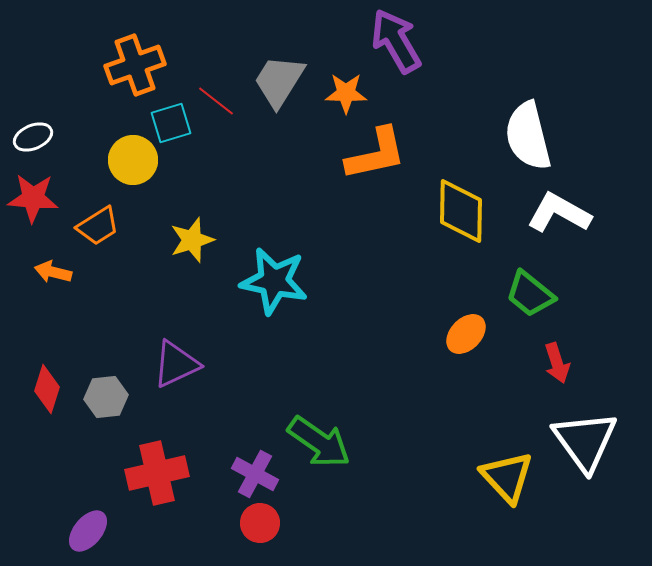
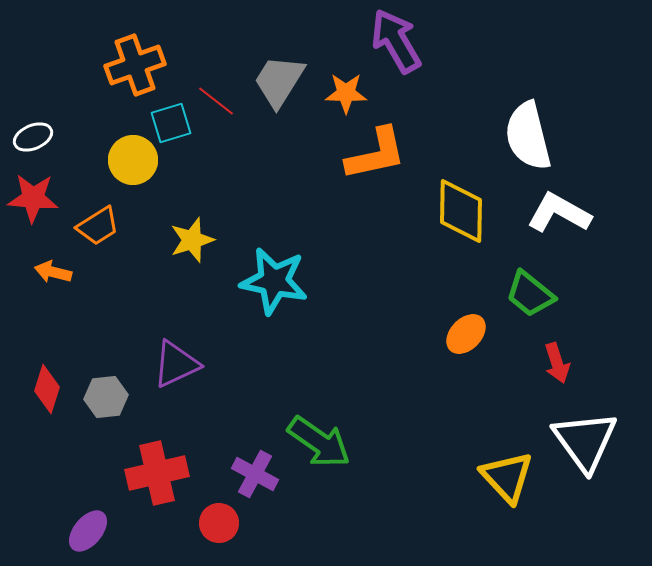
red circle: moved 41 px left
